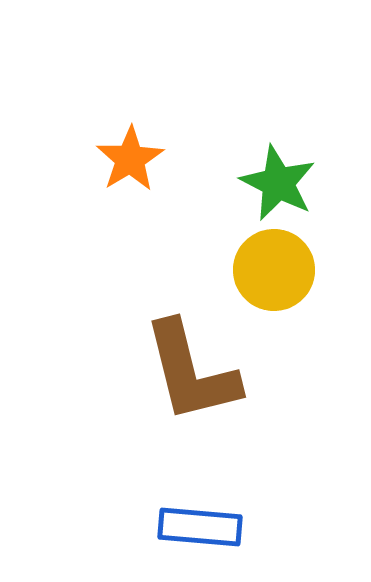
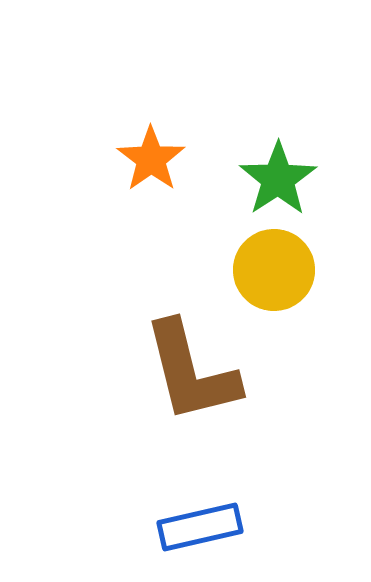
orange star: moved 21 px right; rotated 4 degrees counterclockwise
green star: moved 4 px up; rotated 12 degrees clockwise
blue rectangle: rotated 18 degrees counterclockwise
